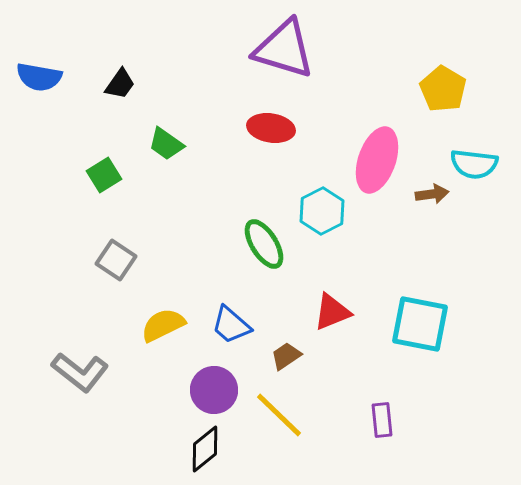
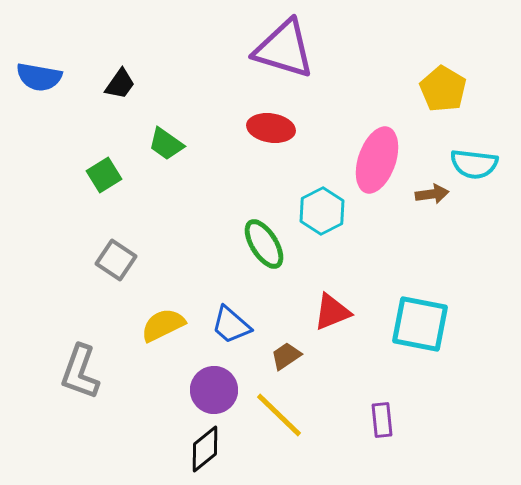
gray L-shape: rotated 72 degrees clockwise
